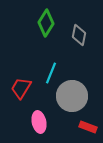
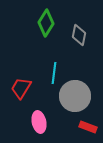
cyan line: moved 3 px right; rotated 15 degrees counterclockwise
gray circle: moved 3 px right
